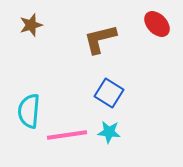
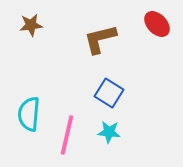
brown star: rotated 10 degrees clockwise
cyan semicircle: moved 3 px down
pink line: rotated 69 degrees counterclockwise
